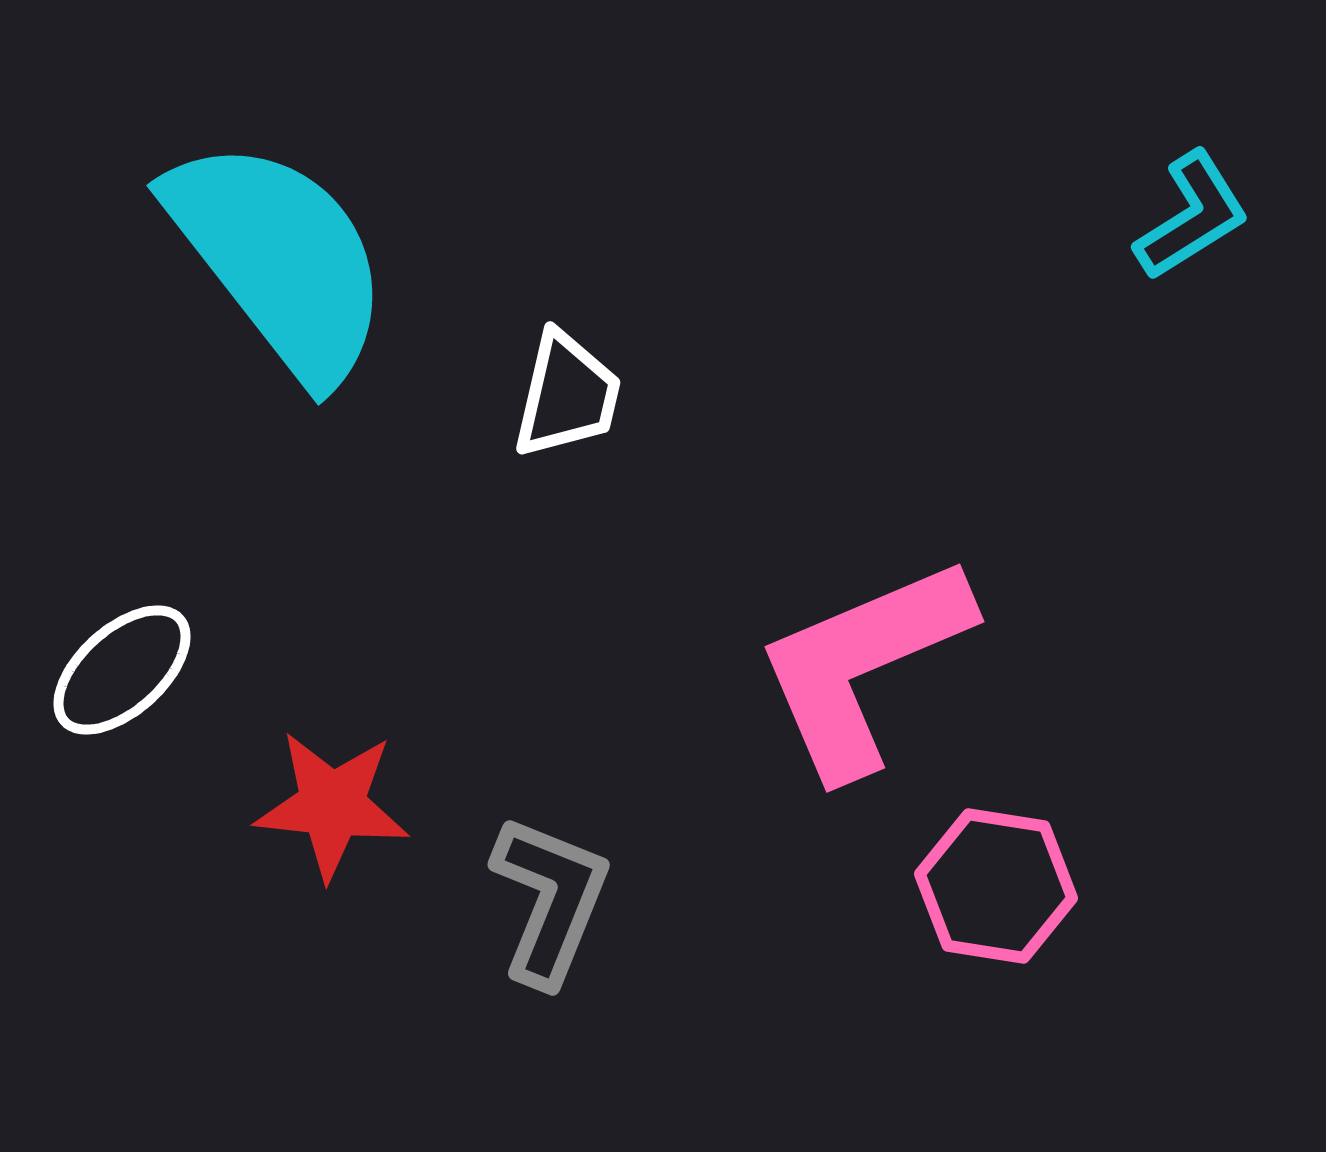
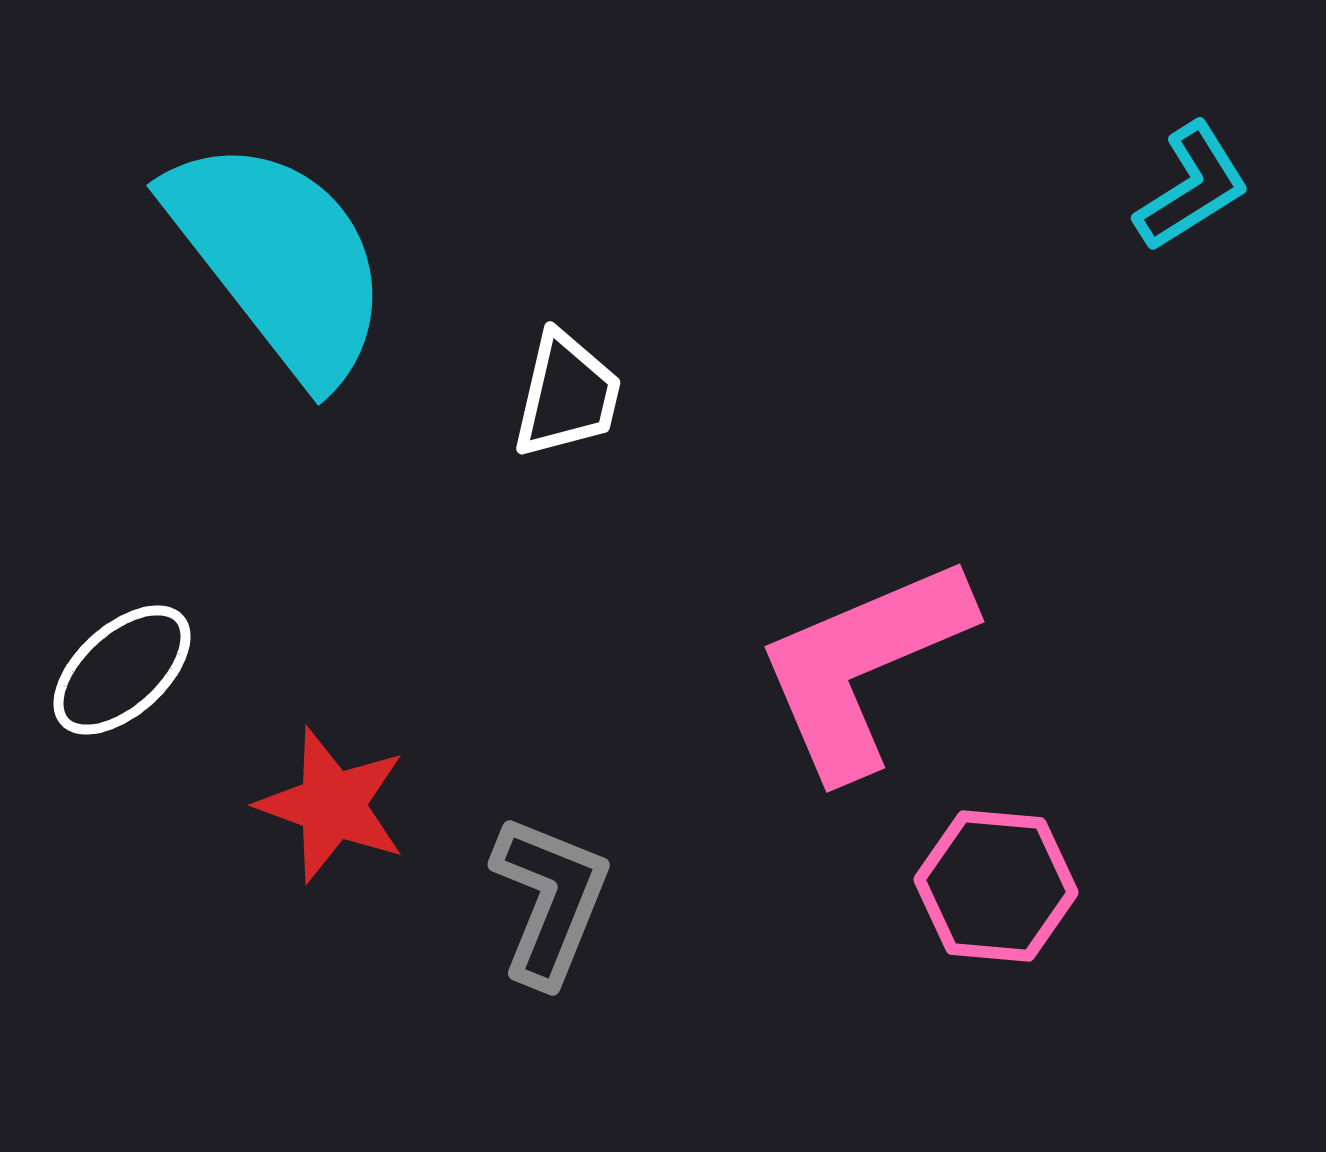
cyan L-shape: moved 29 px up
red star: rotated 14 degrees clockwise
pink hexagon: rotated 4 degrees counterclockwise
